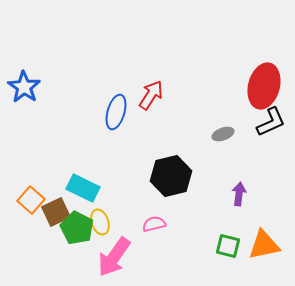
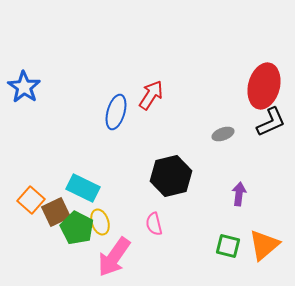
pink semicircle: rotated 90 degrees counterclockwise
orange triangle: rotated 28 degrees counterclockwise
